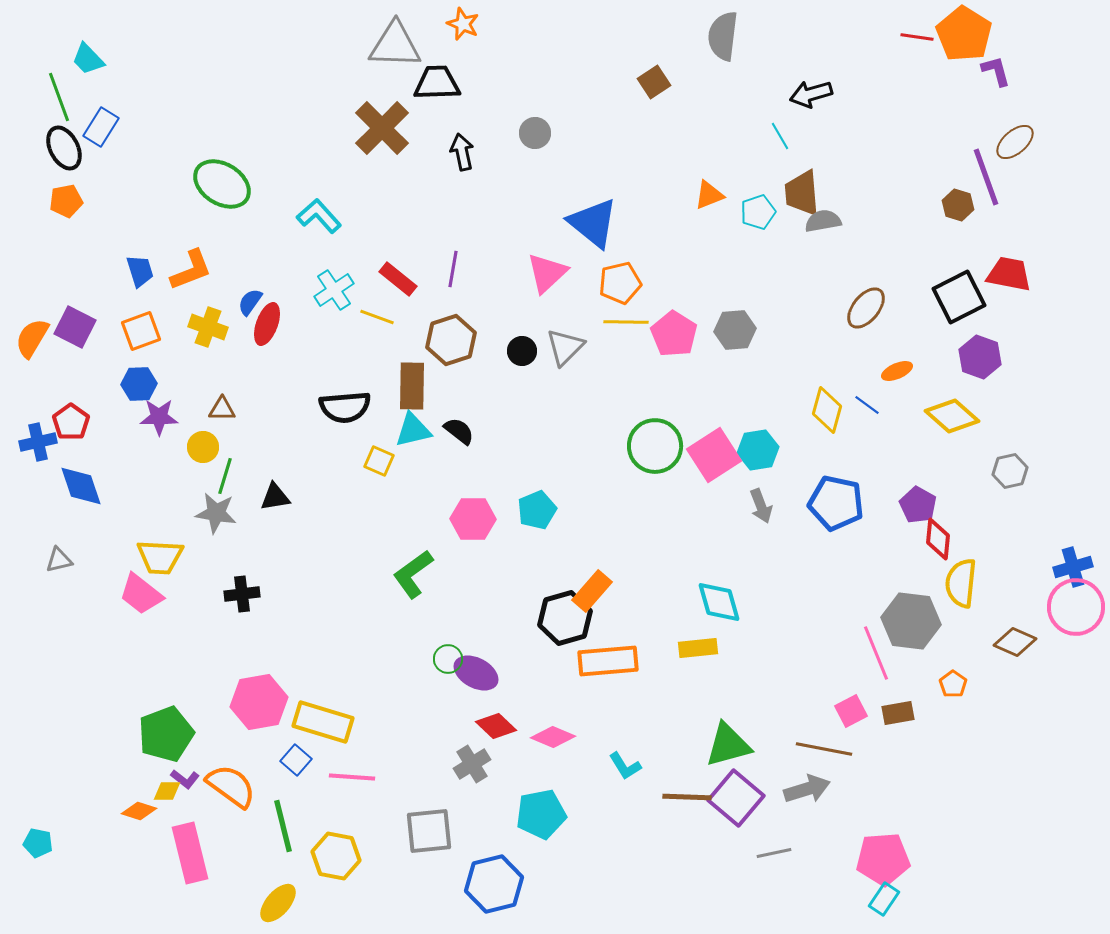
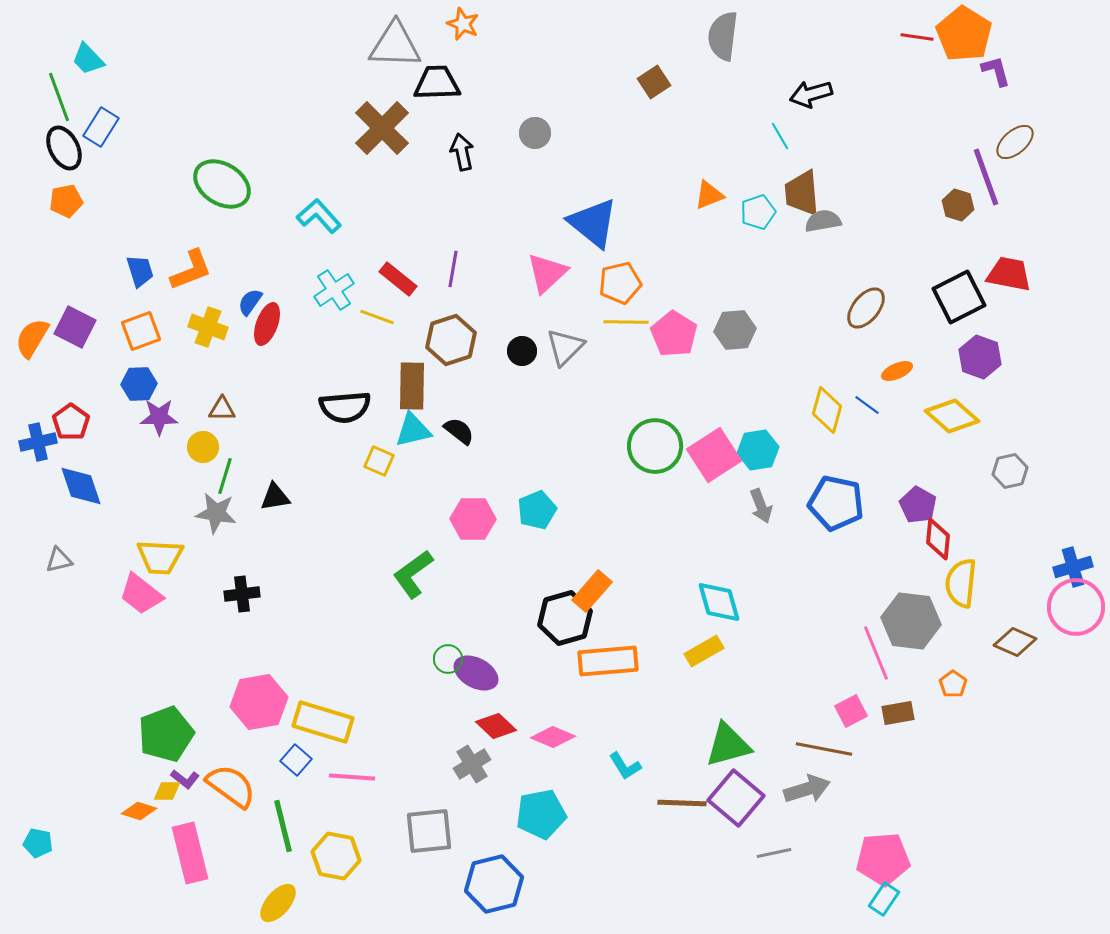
yellow rectangle at (698, 648): moved 6 px right, 3 px down; rotated 24 degrees counterclockwise
brown line at (687, 797): moved 5 px left, 6 px down
